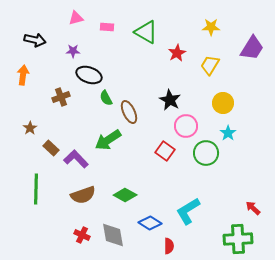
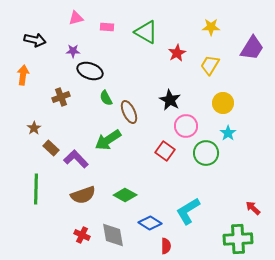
black ellipse: moved 1 px right, 4 px up
brown star: moved 4 px right
red semicircle: moved 3 px left
